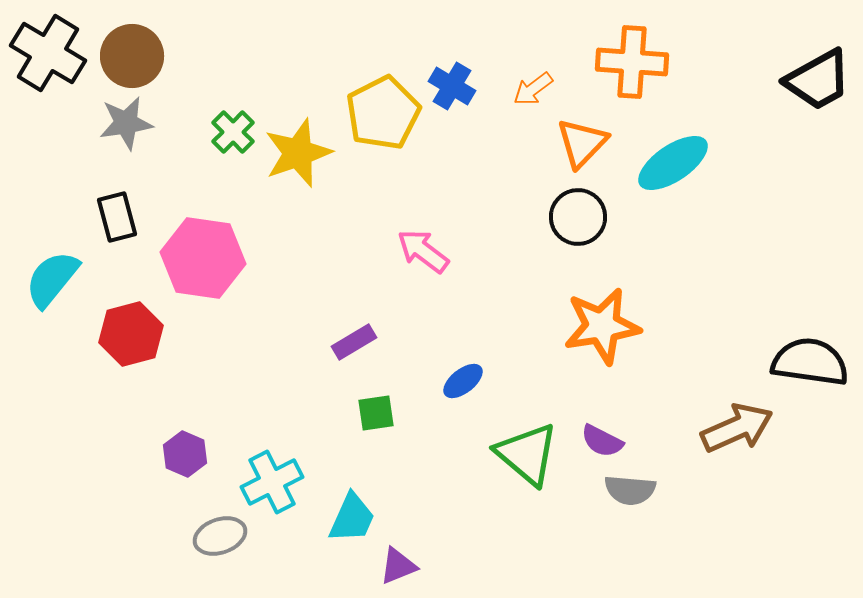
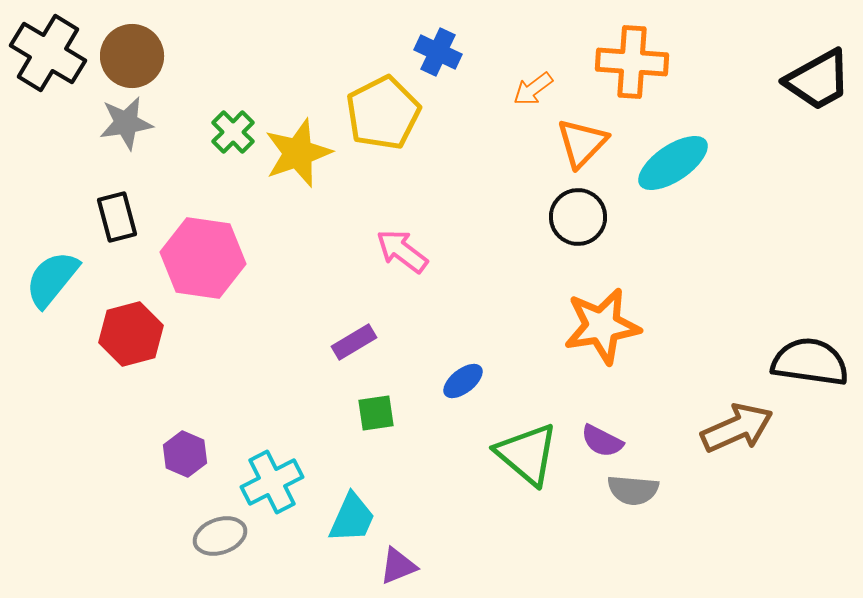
blue cross: moved 14 px left, 34 px up; rotated 6 degrees counterclockwise
pink arrow: moved 21 px left
gray semicircle: moved 3 px right
